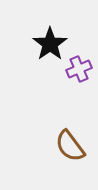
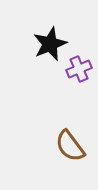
black star: rotated 12 degrees clockwise
